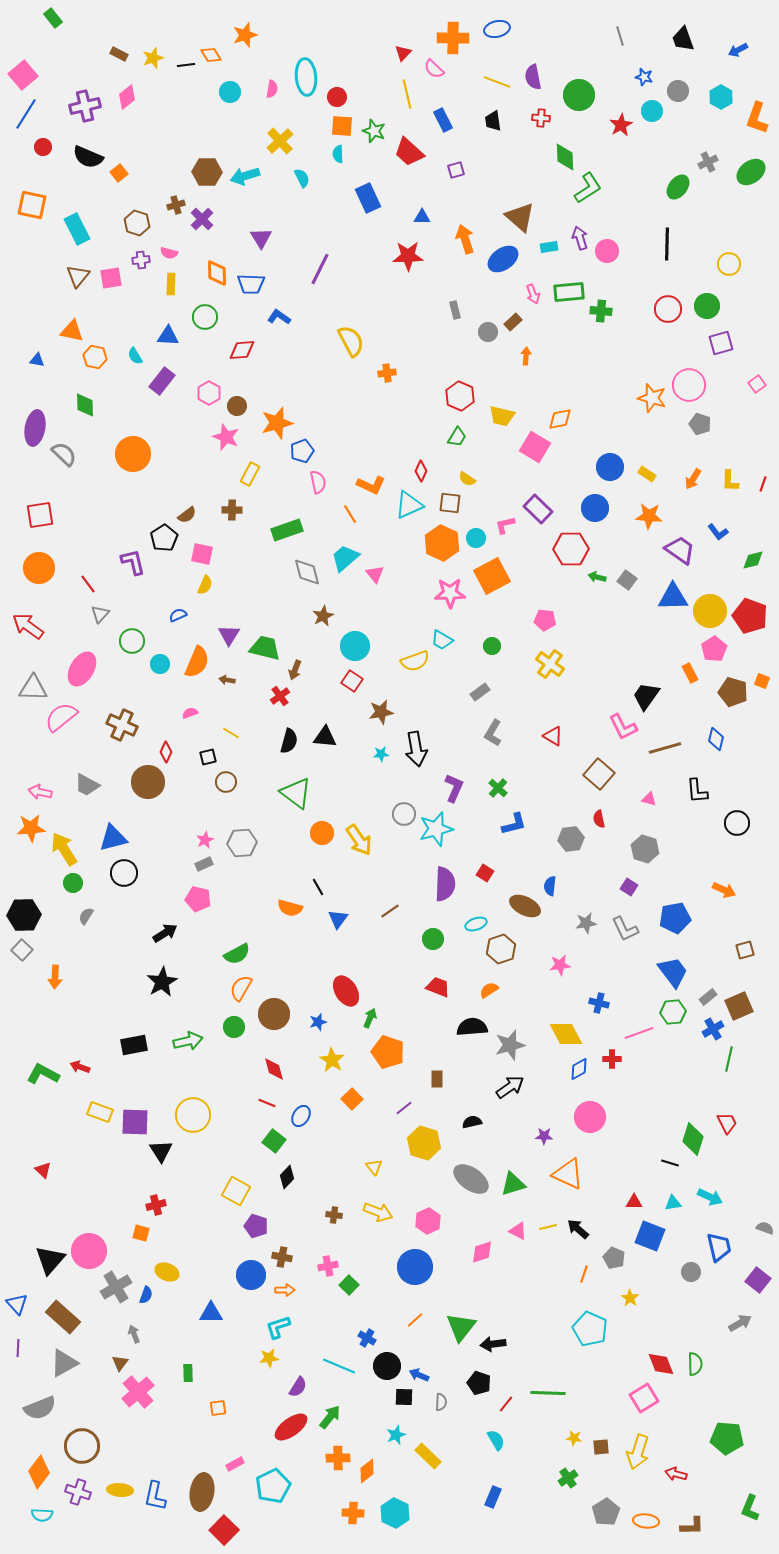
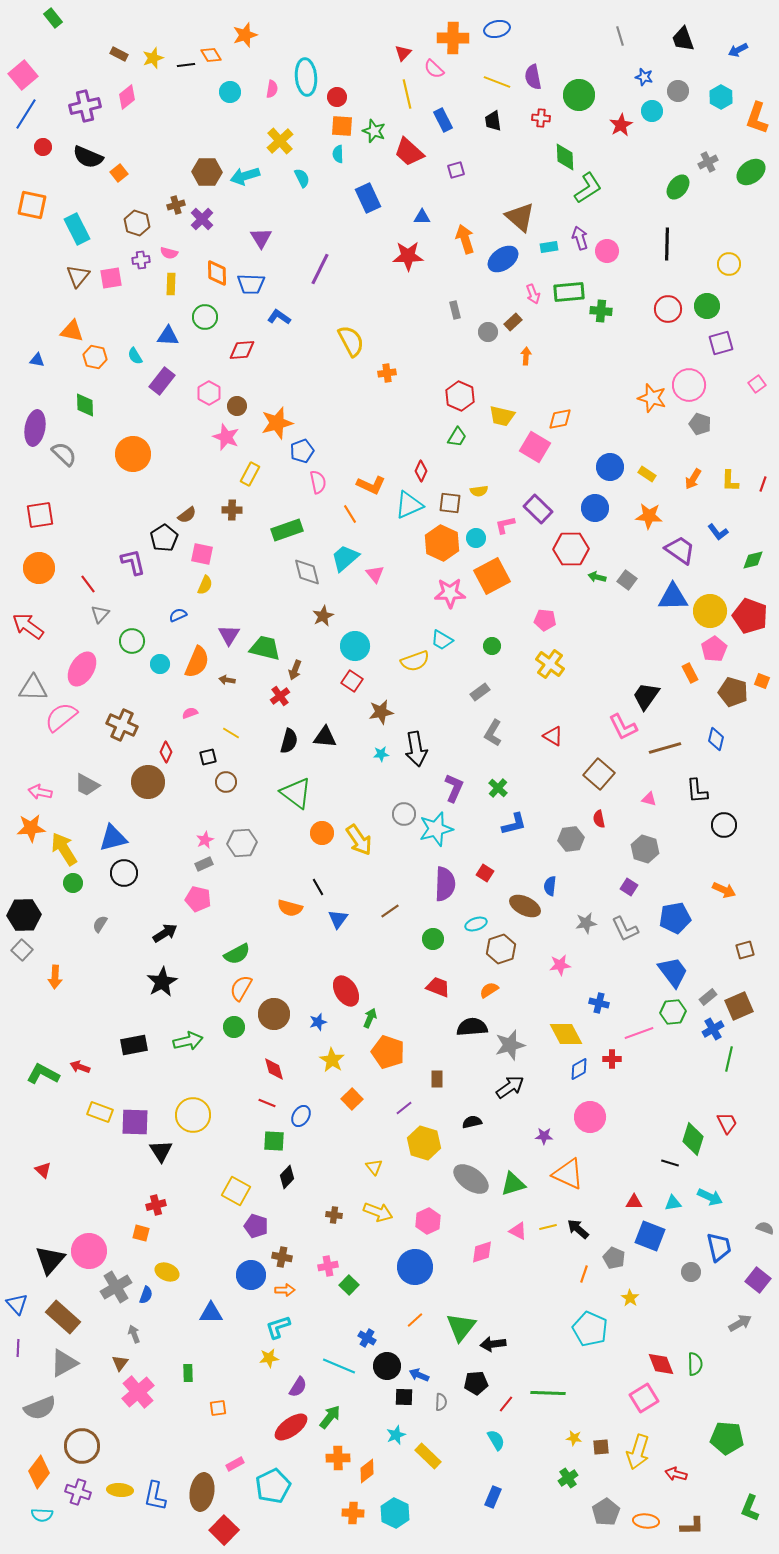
yellow semicircle at (467, 479): moved 12 px right, 12 px down; rotated 42 degrees counterclockwise
black circle at (737, 823): moved 13 px left, 2 px down
gray semicircle at (86, 916): moved 14 px right, 8 px down
green square at (274, 1141): rotated 35 degrees counterclockwise
black pentagon at (479, 1383): moved 3 px left; rotated 25 degrees counterclockwise
